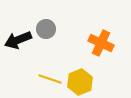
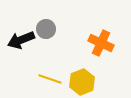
black arrow: moved 3 px right
yellow hexagon: moved 2 px right
